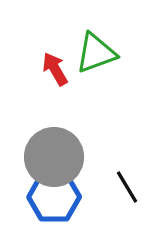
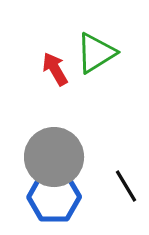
green triangle: rotated 12 degrees counterclockwise
black line: moved 1 px left, 1 px up
